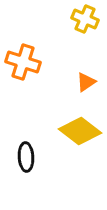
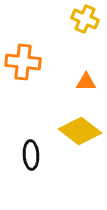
orange cross: rotated 12 degrees counterclockwise
orange triangle: rotated 35 degrees clockwise
black ellipse: moved 5 px right, 2 px up
